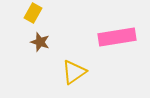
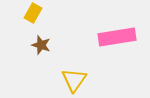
brown star: moved 1 px right, 3 px down
yellow triangle: moved 8 px down; rotated 20 degrees counterclockwise
